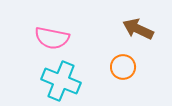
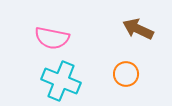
orange circle: moved 3 px right, 7 px down
